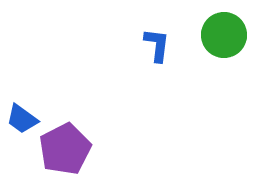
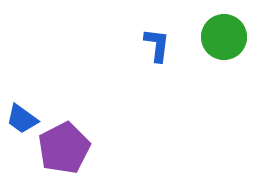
green circle: moved 2 px down
purple pentagon: moved 1 px left, 1 px up
